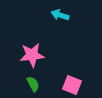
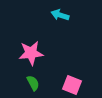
pink star: moved 1 px left, 2 px up
green semicircle: moved 1 px up
